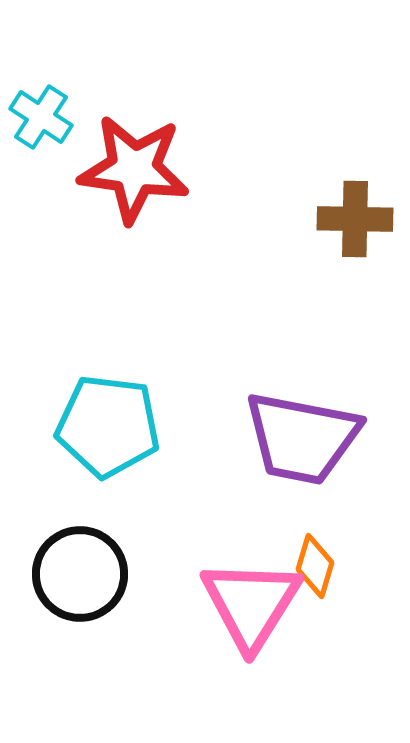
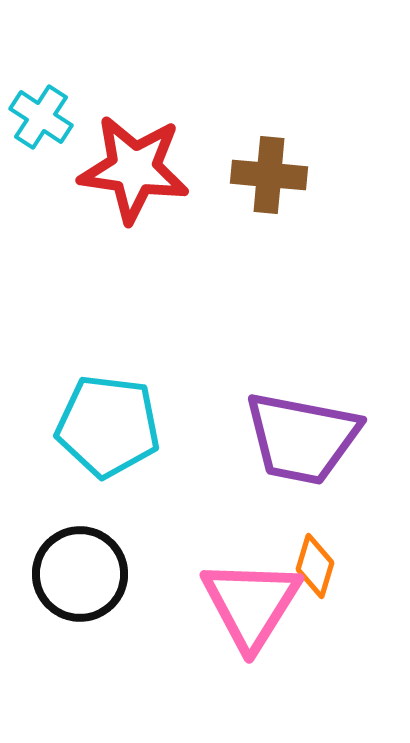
brown cross: moved 86 px left, 44 px up; rotated 4 degrees clockwise
